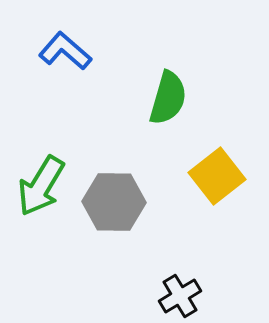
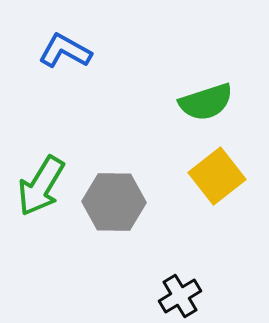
blue L-shape: rotated 12 degrees counterclockwise
green semicircle: moved 38 px right, 4 px down; rotated 56 degrees clockwise
